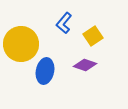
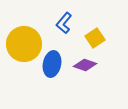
yellow square: moved 2 px right, 2 px down
yellow circle: moved 3 px right
blue ellipse: moved 7 px right, 7 px up
